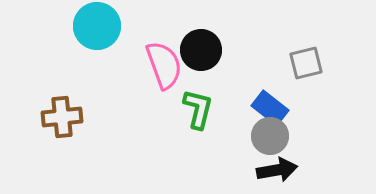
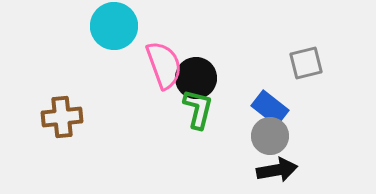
cyan circle: moved 17 px right
black circle: moved 5 px left, 28 px down
